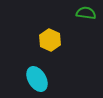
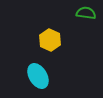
cyan ellipse: moved 1 px right, 3 px up
